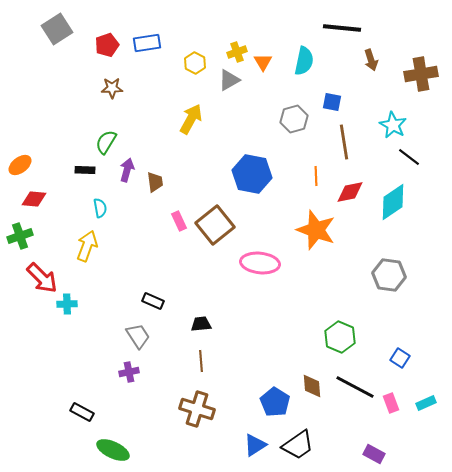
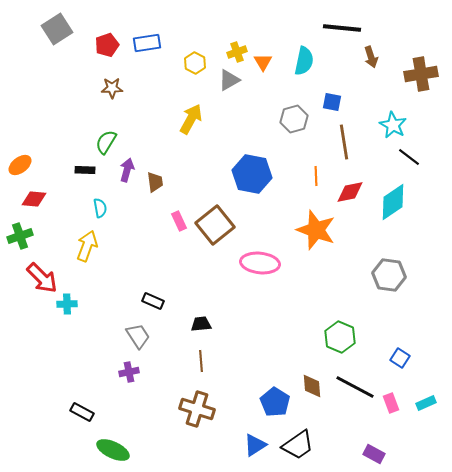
brown arrow at (371, 60): moved 3 px up
